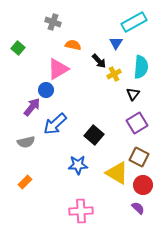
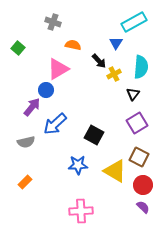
black square: rotated 12 degrees counterclockwise
yellow triangle: moved 2 px left, 2 px up
purple semicircle: moved 5 px right, 1 px up
